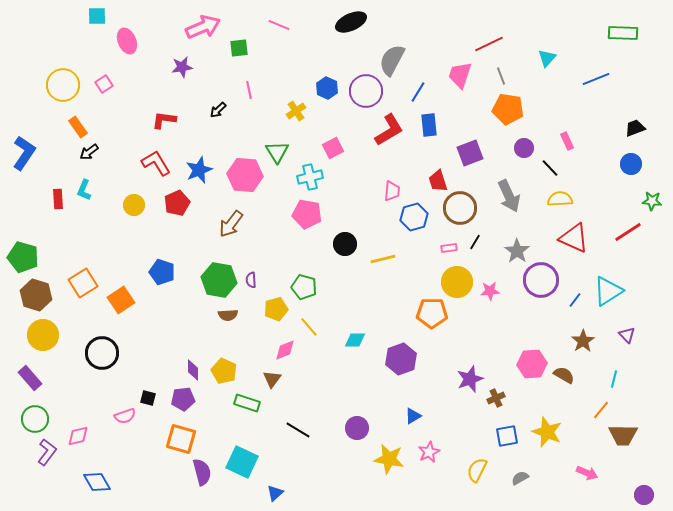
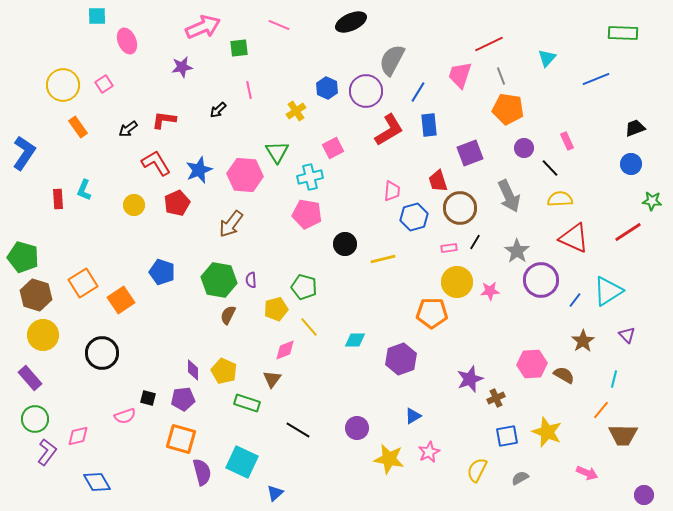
black arrow at (89, 152): moved 39 px right, 23 px up
brown semicircle at (228, 315): rotated 120 degrees clockwise
